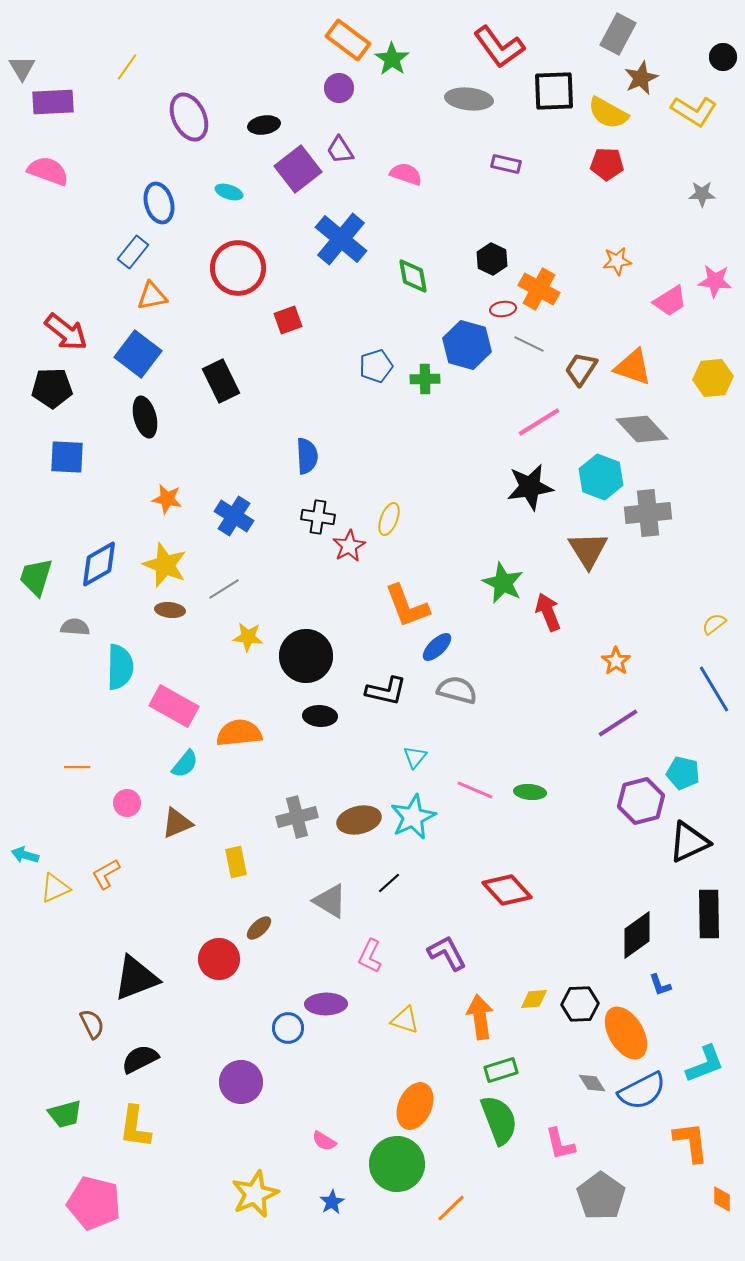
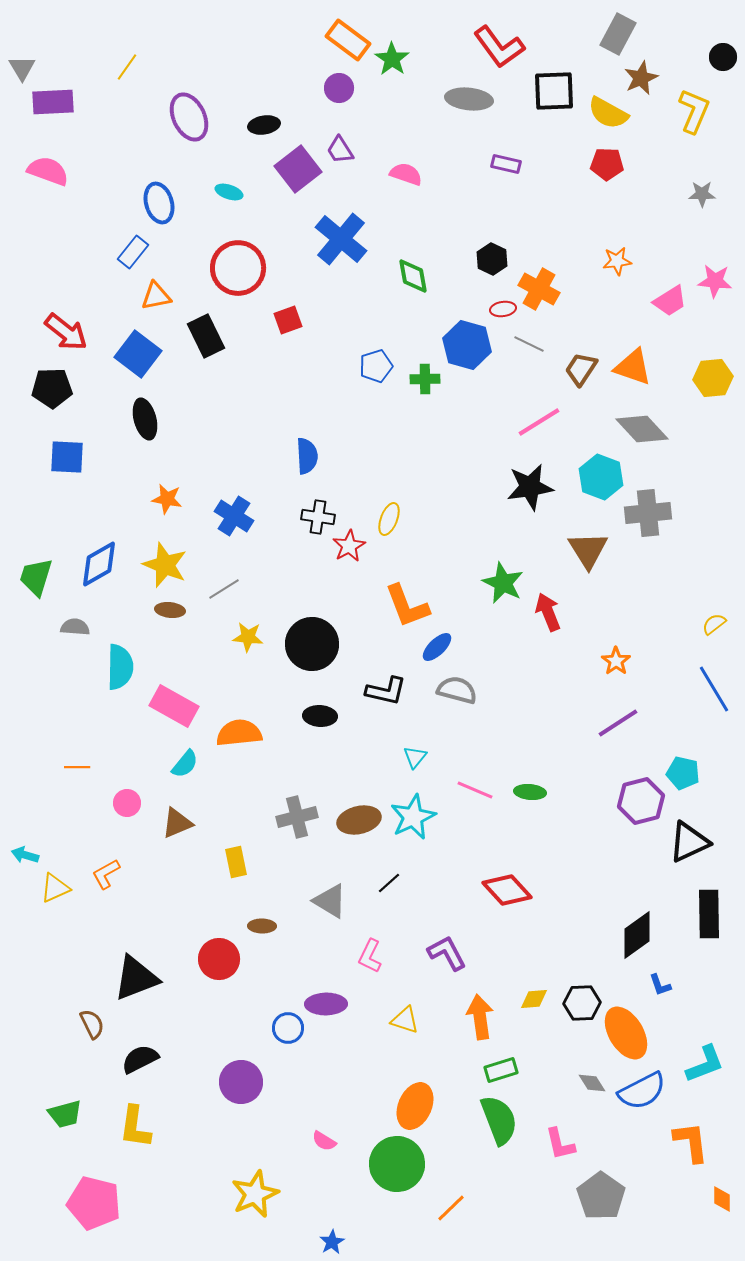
yellow L-shape at (694, 111): rotated 99 degrees counterclockwise
orange triangle at (152, 296): moved 4 px right
black rectangle at (221, 381): moved 15 px left, 45 px up
black ellipse at (145, 417): moved 2 px down
black circle at (306, 656): moved 6 px right, 12 px up
brown ellipse at (259, 928): moved 3 px right, 2 px up; rotated 44 degrees clockwise
black hexagon at (580, 1004): moved 2 px right, 1 px up
blue star at (332, 1202): moved 40 px down
